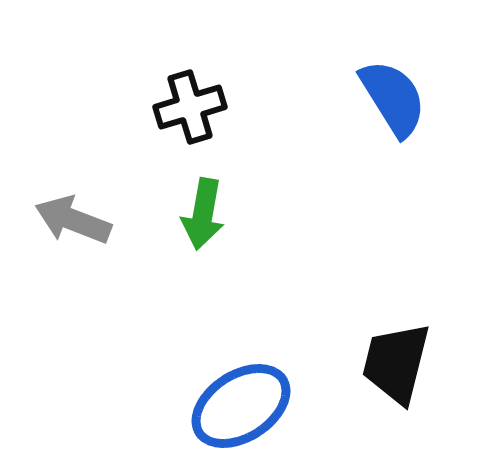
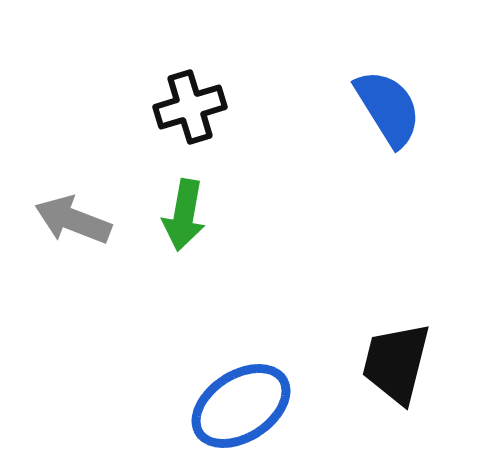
blue semicircle: moved 5 px left, 10 px down
green arrow: moved 19 px left, 1 px down
